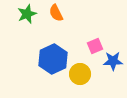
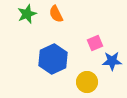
orange semicircle: moved 1 px down
pink square: moved 3 px up
blue star: moved 1 px left
yellow circle: moved 7 px right, 8 px down
